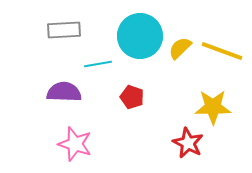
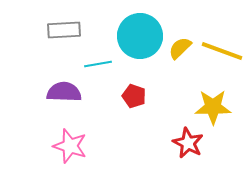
red pentagon: moved 2 px right, 1 px up
pink star: moved 5 px left, 2 px down
